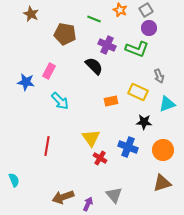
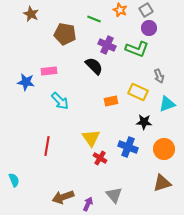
pink rectangle: rotated 56 degrees clockwise
orange circle: moved 1 px right, 1 px up
